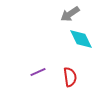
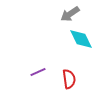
red semicircle: moved 1 px left, 2 px down
